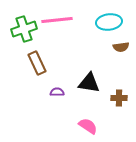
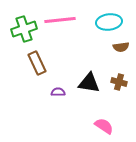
pink line: moved 3 px right
purple semicircle: moved 1 px right
brown cross: moved 16 px up; rotated 14 degrees clockwise
pink semicircle: moved 16 px right
